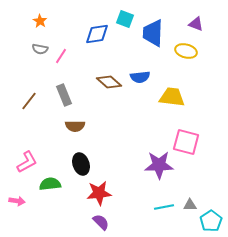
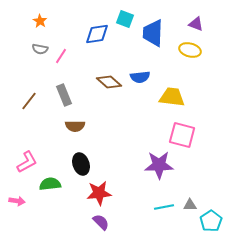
yellow ellipse: moved 4 px right, 1 px up
pink square: moved 4 px left, 7 px up
